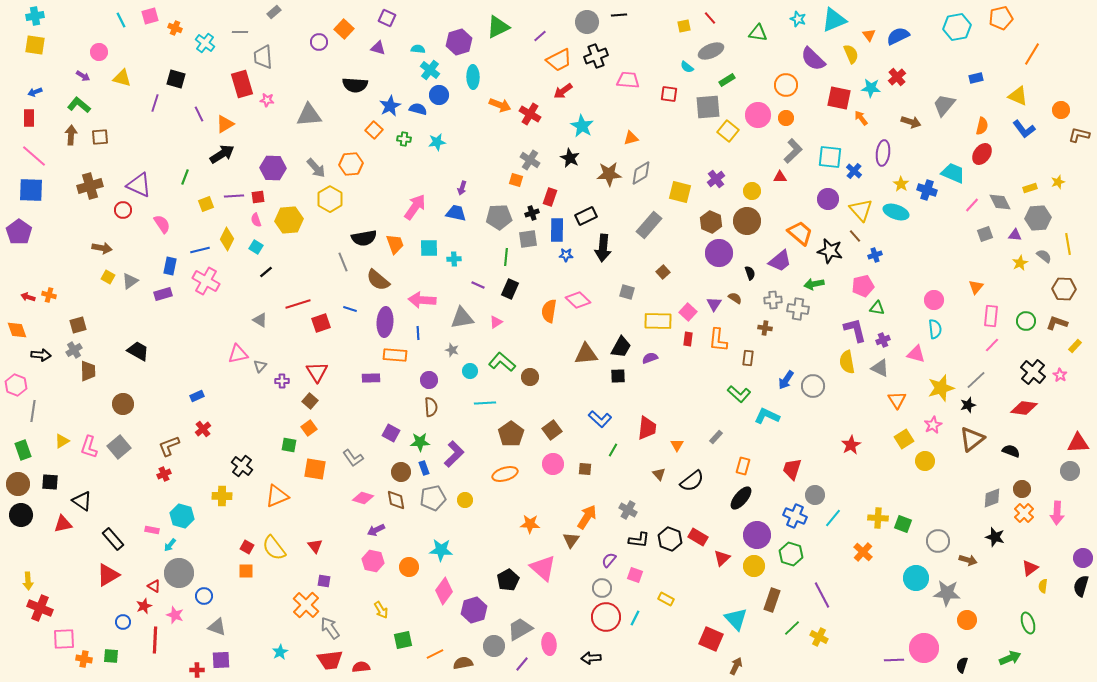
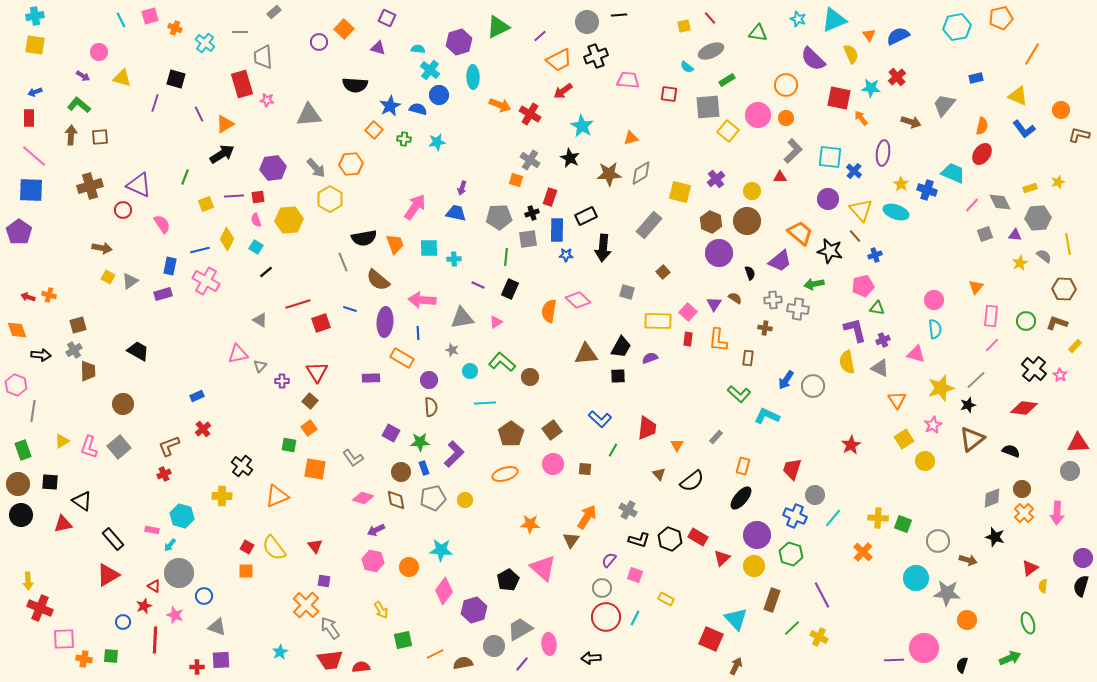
purple hexagon at (273, 168): rotated 10 degrees counterclockwise
orange rectangle at (395, 355): moved 7 px right, 3 px down; rotated 25 degrees clockwise
black cross at (1033, 372): moved 1 px right, 3 px up
black L-shape at (639, 540): rotated 10 degrees clockwise
red cross at (197, 670): moved 3 px up
